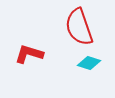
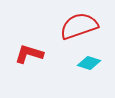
red semicircle: moved 1 px up; rotated 90 degrees clockwise
